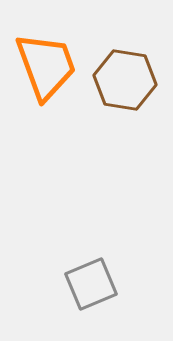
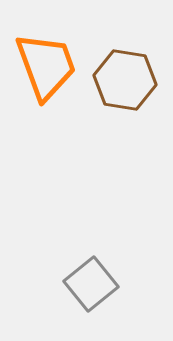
gray square: rotated 16 degrees counterclockwise
